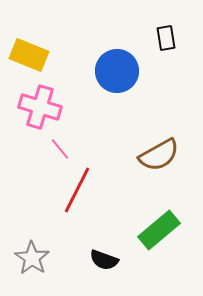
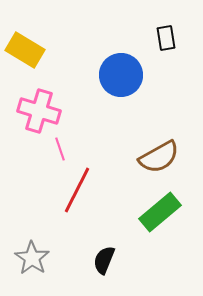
yellow rectangle: moved 4 px left, 5 px up; rotated 9 degrees clockwise
blue circle: moved 4 px right, 4 px down
pink cross: moved 1 px left, 4 px down
pink line: rotated 20 degrees clockwise
brown semicircle: moved 2 px down
green rectangle: moved 1 px right, 18 px up
black semicircle: rotated 92 degrees clockwise
